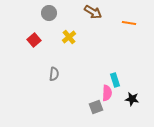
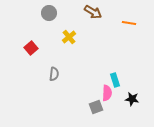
red square: moved 3 px left, 8 px down
